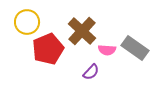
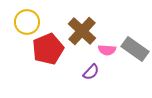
gray rectangle: moved 1 px down
